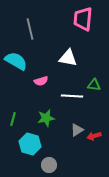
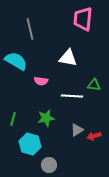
pink semicircle: rotated 24 degrees clockwise
